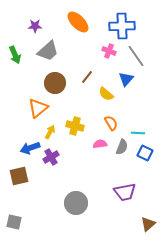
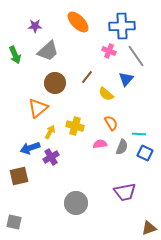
cyan line: moved 1 px right, 1 px down
brown triangle: moved 1 px right, 4 px down; rotated 21 degrees clockwise
